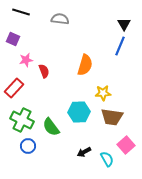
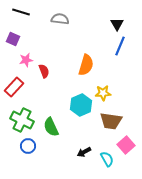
black triangle: moved 7 px left
orange semicircle: moved 1 px right
red rectangle: moved 1 px up
cyan hexagon: moved 2 px right, 7 px up; rotated 20 degrees counterclockwise
brown trapezoid: moved 1 px left, 4 px down
green semicircle: rotated 12 degrees clockwise
